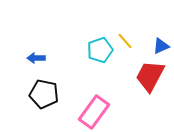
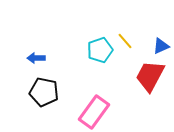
black pentagon: moved 2 px up
